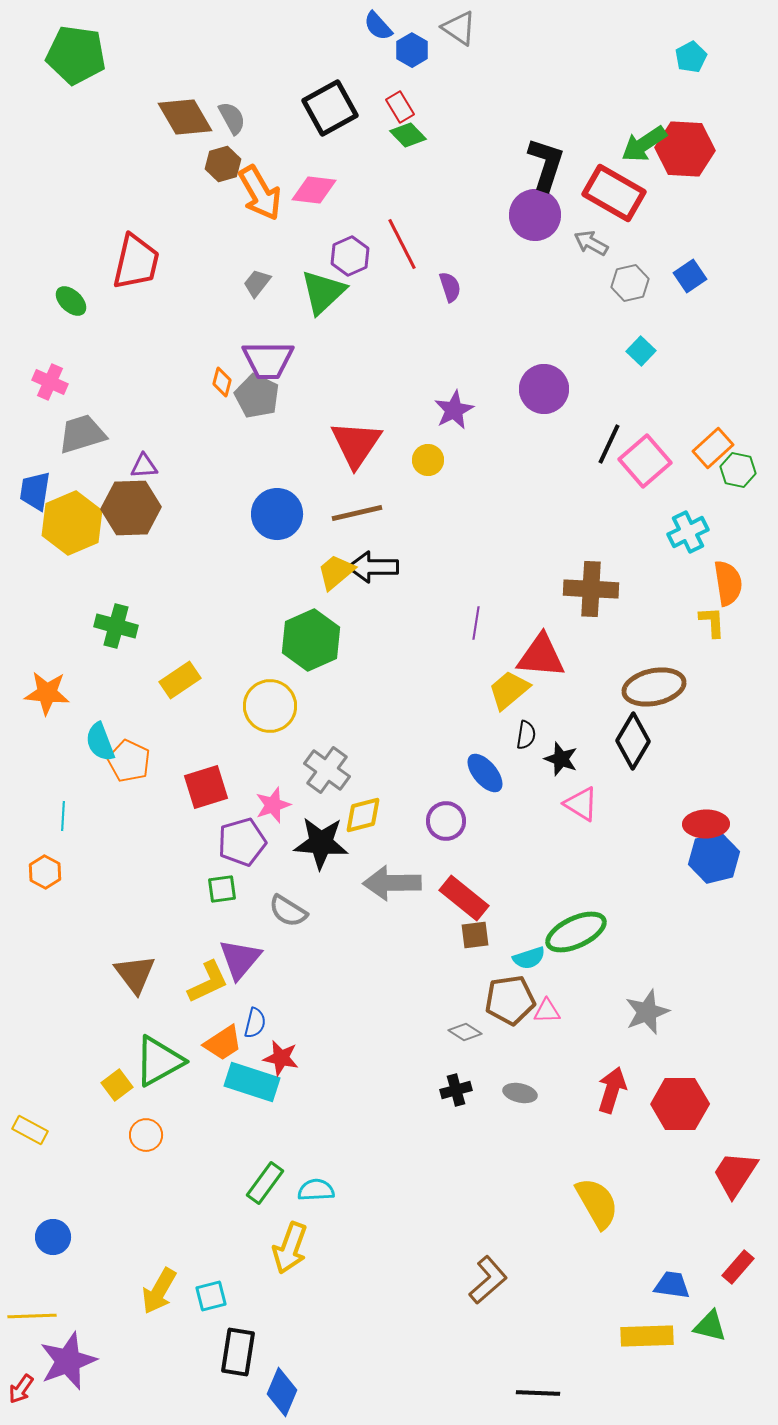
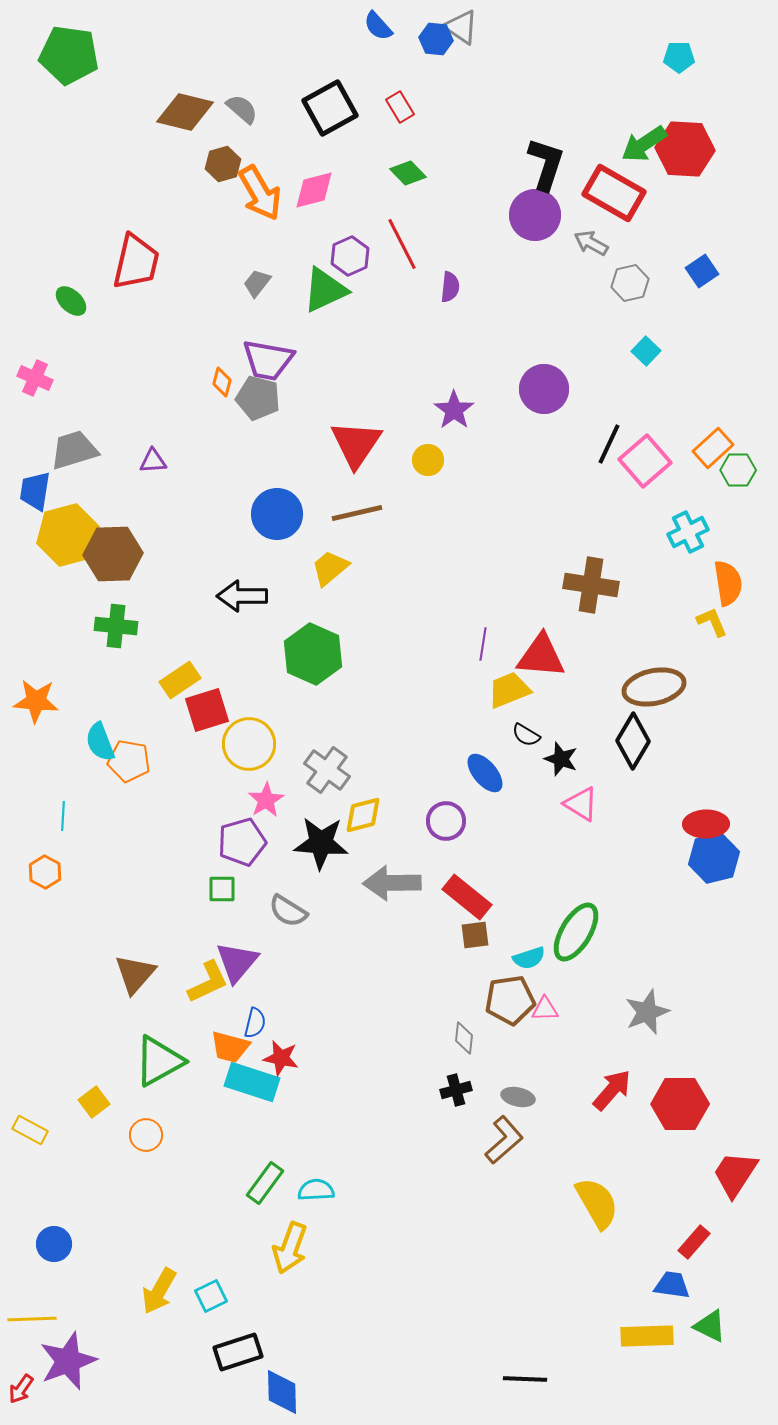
gray triangle at (459, 28): moved 2 px right, 1 px up
blue hexagon at (412, 50): moved 24 px right, 11 px up; rotated 24 degrees counterclockwise
green pentagon at (76, 55): moved 7 px left
cyan pentagon at (691, 57): moved 12 px left; rotated 28 degrees clockwise
brown diamond at (185, 117): moved 5 px up; rotated 46 degrees counterclockwise
gray semicircle at (232, 118): moved 10 px right, 9 px up; rotated 20 degrees counterclockwise
green diamond at (408, 135): moved 38 px down
pink diamond at (314, 190): rotated 21 degrees counterclockwise
blue square at (690, 276): moved 12 px right, 5 px up
purple semicircle at (450, 287): rotated 24 degrees clockwise
green triangle at (323, 292): moved 2 px right, 2 px up; rotated 18 degrees clockwise
cyan square at (641, 351): moved 5 px right
purple trapezoid at (268, 360): rotated 10 degrees clockwise
pink cross at (50, 382): moved 15 px left, 4 px up
gray pentagon at (257, 396): moved 1 px right, 2 px down; rotated 12 degrees counterclockwise
purple star at (454, 410): rotated 9 degrees counterclockwise
gray trapezoid at (82, 434): moved 8 px left, 16 px down
purple triangle at (144, 466): moved 9 px right, 5 px up
green hexagon at (738, 470): rotated 12 degrees counterclockwise
brown hexagon at (131, 508): moved 18 px left, 46 px down
yellow hexagon at (72, 523): moved 4 px left, 12 px down; rotated 8 degrees clockwise
black arrow at (373, 567): moved 131 px left, 29 px down
yellow trapezoid at (336, 572): moved 6 px left, 4 px up
brown cross at (591, 589): moved 4 px up; rotated 6 degrees clockwise
yellow L-shape at (712, 622): rotated 20 degrees counterclockwise
purple line at (476, 623): moved 7 px right, 21 px down
green cross at (116, 626): rotated 9 degrees counterclockwise
green hexagon at (311, 640): moved 2 px right, 14 px down; rotated 12 degrees counterclockwise
yellow trapezoid at (509, 690): rotated 18 degrees clockwise
orange star at (47, 693): moved 11 px left, 8 px down
yellow circle at (270, 706): moved 21 px left, 38 px down
black semicircle at (526, 735): rotated 112 degrees clockwise
orange pentagon at (129, 761): rotated 15 degrees counterclockwise
red square at (206, 787): moved 1 px right, 77 px up
pink star at (273, 805): moved 7 px left, 5 px up; rotated 12 degrees counterclockwise
green square at (222, 889): rotated 8 degrees clockwise
red rectangle at (464, 898): moved 3 px right, 1 px up
green ellipse at (576, 932): rotated 34 degrees counterclockwise
purple triangle at (240, 959): moved 3 px left, 3 px down
brown triangle at (135, 974): rotated 18 degrees clockwise
pink triangle at (547, 1011): moved 2 px left, 2 px up
gray diamond at (465, 1032): moved 1 px left, 6 px down; rotated 64 degrees clockwise
orange trapezoid at (223, 1043): moved 7 px right, 4 px down; rotated 48 degrees clockwise
yellow square at (117, 1085): moved 23 px left, 17 px down
red arrow at (612, 1090): rotated 24 degrees clockwise
gray ellipse at (520, 1093): moved 2 px left, 4 px down
blue circle at (53, 1237): moved 1 px right, 7 px down
red rectangle at (738, 1267): moved 44 px left, 25 px up
brown L-shape at (488, 1280): moved 16 px right, 140 px up
cyan square at (211, 1296): rotated 12 degrees counterclockwise
yellow line at (32, 1316): moved 3 px down
green triangle at (710, 1326): rotated 12 degrees clockwise
black rectangle at (238, 1352): rotated 63 degrees clockwise
blue diamond at (282, 1392): rotated 24 degrees counterclockwise
black line at (538, 1393): moved 13 px left, 14 px up
